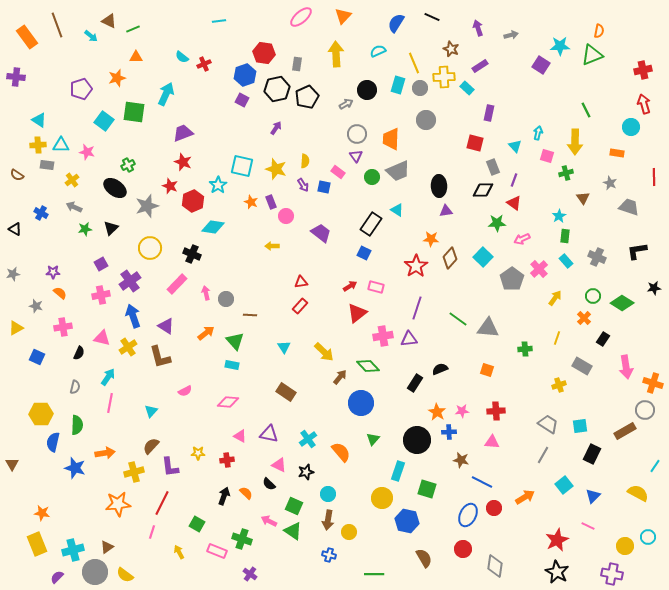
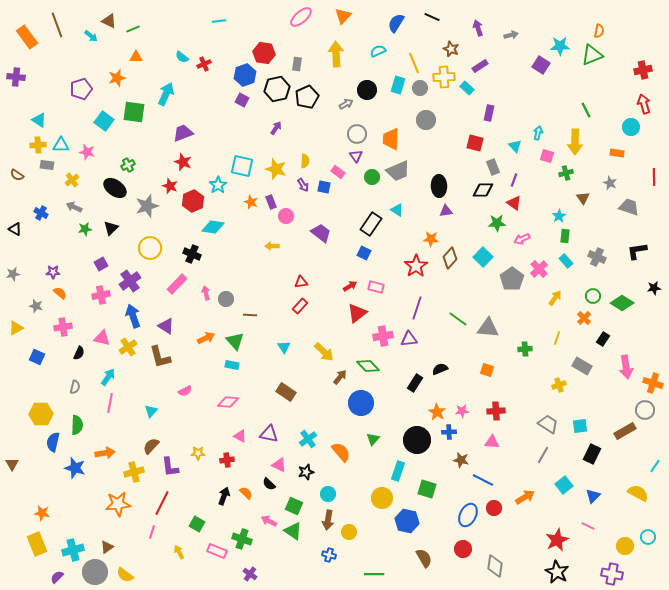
orange arrow at (206, 333): moved 5 px down; rotated 12 degrees clockwise
blue line at (482, 482): moved 1 px right, 2 px up
